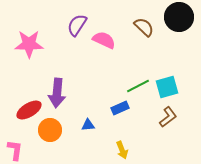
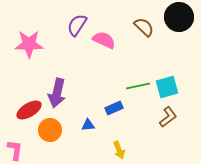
green line: rotated 15 degrees clockwise
purple arrow: rotated 8 degrees clockwise
blue rectangle: moved 6 px left
yellow arrow: moved 3 px left
